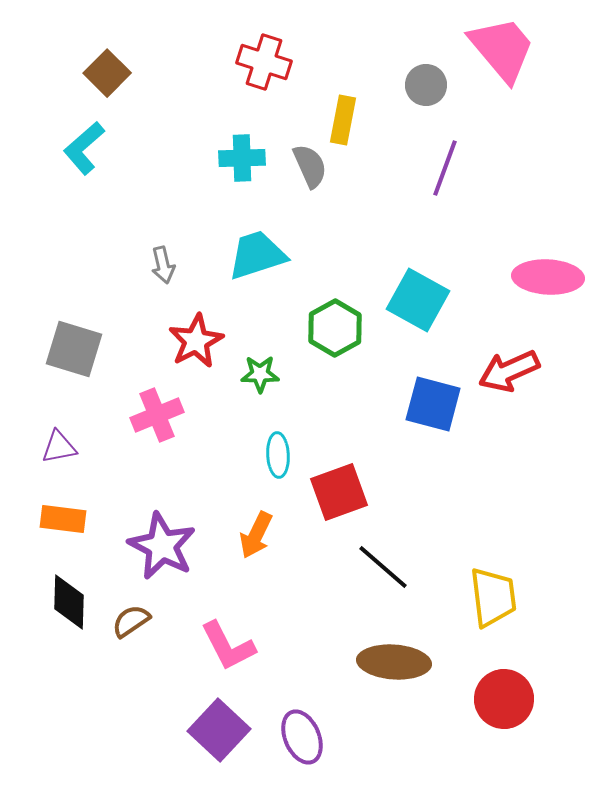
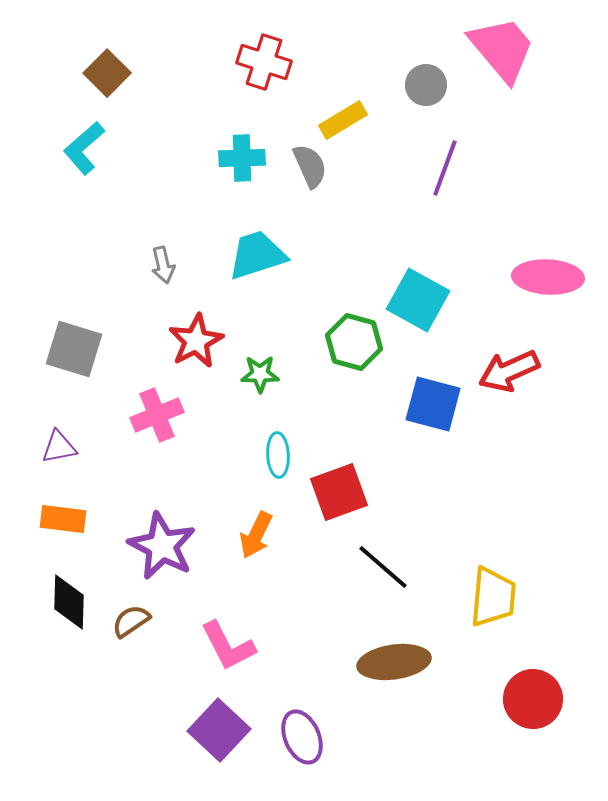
yellow rectangle: rotated 48 degrees clockwise
green hexagon: moved 19 px right, 14 px down; rotated 16 degrees counterclockwise
yellow trapezoid: rotated 12 degrees clockwise
brown ellipse: rotated 12 degrees counterclockwise
red circle: moved 29 px right
